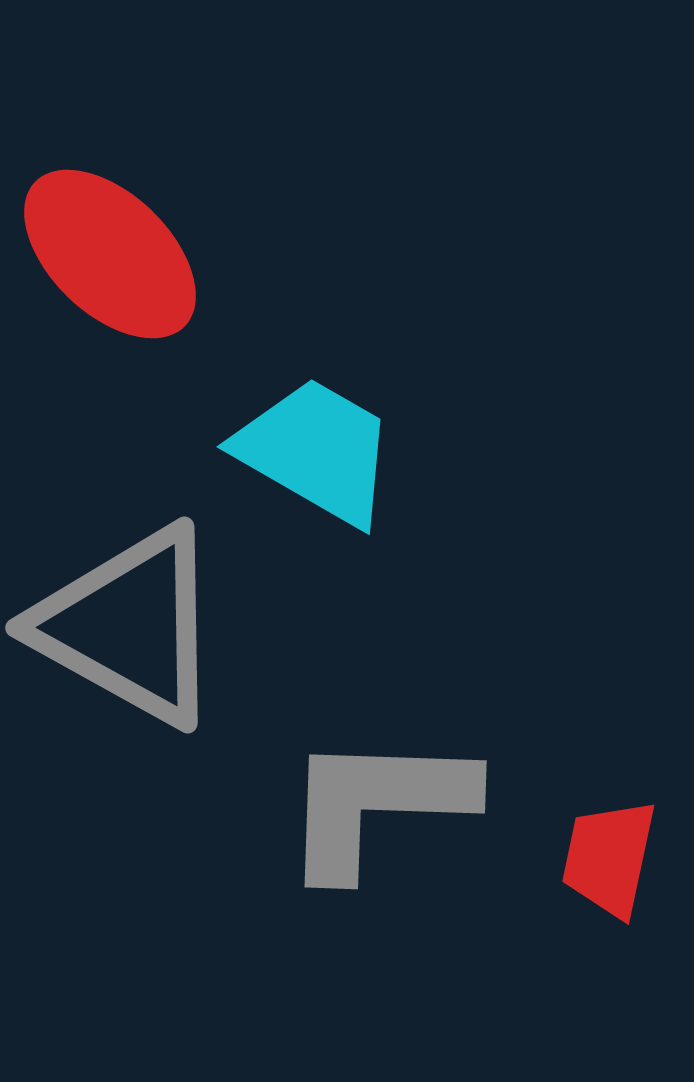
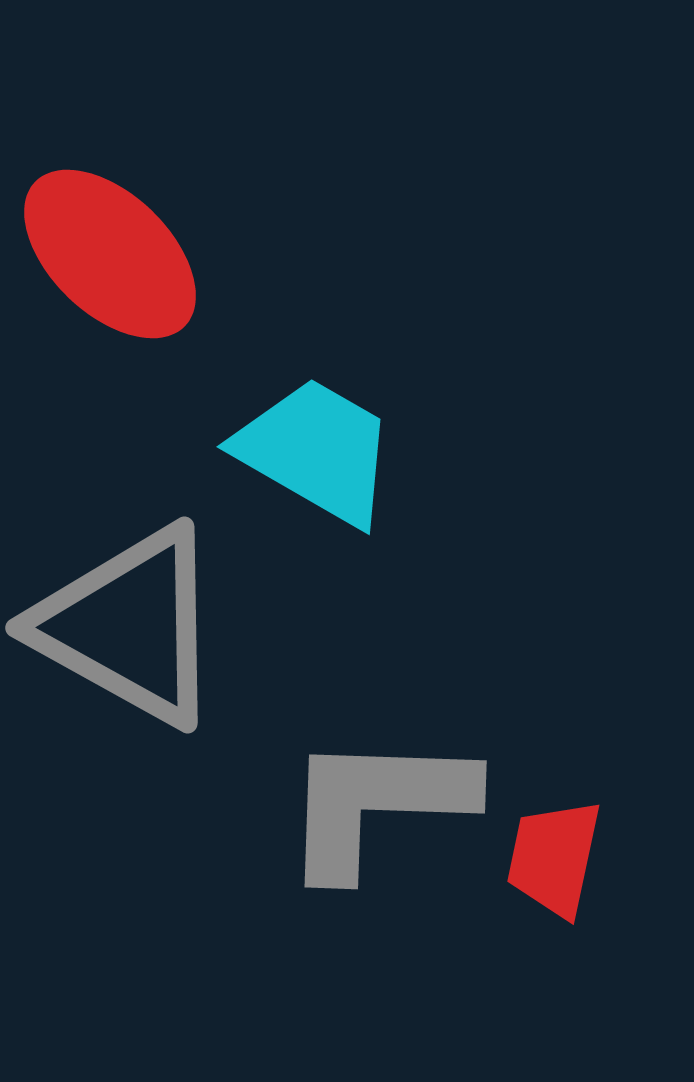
red trapezoid: moved 55 px left
